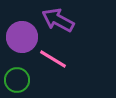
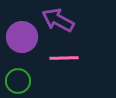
pink line: moved 11 px right, 1 px up; rotated 32 degrees counterclockwise
green circle: moved 1 px right, 1 px down
